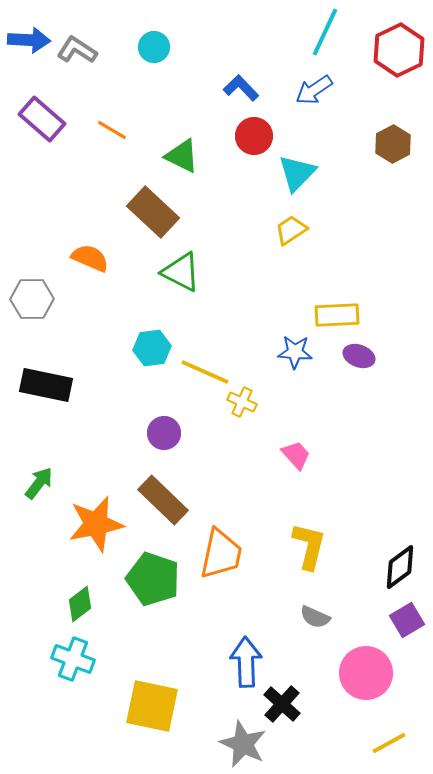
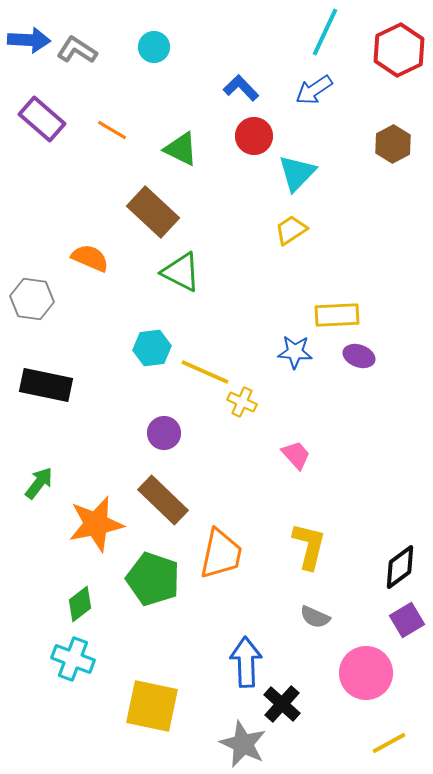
green triangle at (182, 156): moved 1 px left, 7 px up
gray hexagon at (32, 299): rotated 9 degrees clockwise
